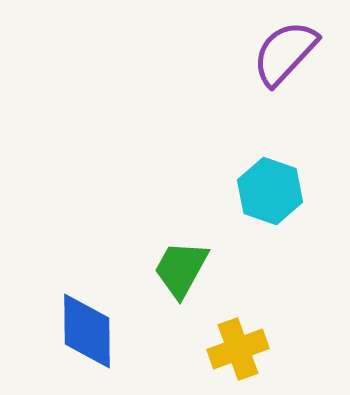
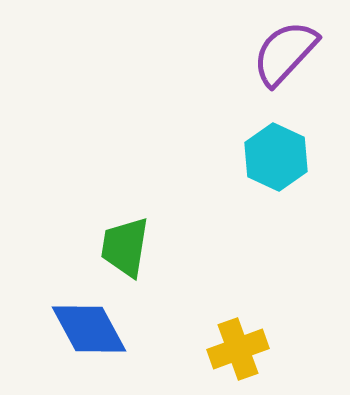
cyan hexagon: moved 6 px right, 34 px up; rotated 6 degrees clockwise
green trapezoid: moved 56 px left, 22 px up; rotated 20 degrees counterclockwise
blue diamond: moved 2 px right, 2 px up; rotated 28 degrees counterclockwise
